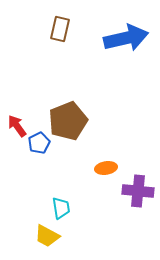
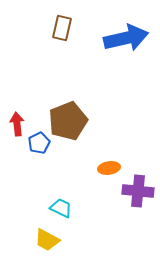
brown rectangle: moved 2 px right, 1 px up
red arrow: moved 2 px up; rotated 30 degrees clockwise
orange ellipse: moved 3 px right
cyan trapezoid: rotated 55 degrees counterclockwise
yellow trapezoid: moved 4 px down
